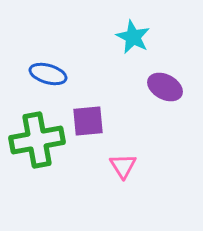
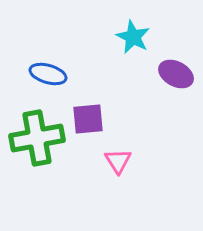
purple ellipse: moved 11 px right, 13 px up
purple square: moved 2 px up
green cross: moved 2 px up
pink triangle: moved 5 px left, 5 px up
